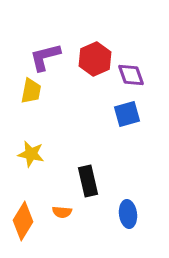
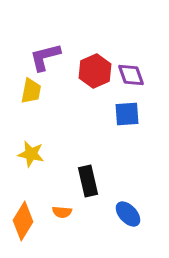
red hexagon: moved 12 px down
blue square: rotated 12 degrees clockwise
blue ellipse: rotated 36 degrees counterclockwise
